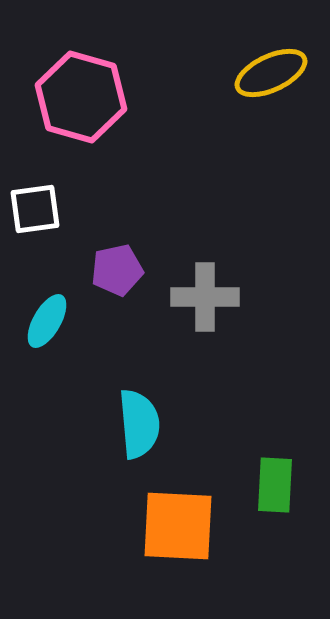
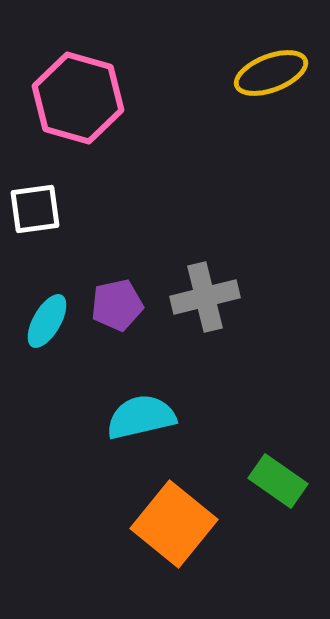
yellow ellipse: rotated 4 degrees clockwise
pink hexagon: moved 3 px left, 1 px down
purple pentagon: moved 35 px down
gray cross: rotated 14 degrees counterclockwise
cyan semicircle: moved 2 px right, 7 px up; rotated 98 degrees counterclockwise
green rectangle: moved 3 px right, 4 px up; rotated 58 degrees counterclockwise
orange square: moved 4 px left, 2 px up; rotated 36 degrees clockwise
